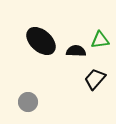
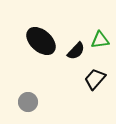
black semicircle: rotated 132 degrees clockwise
